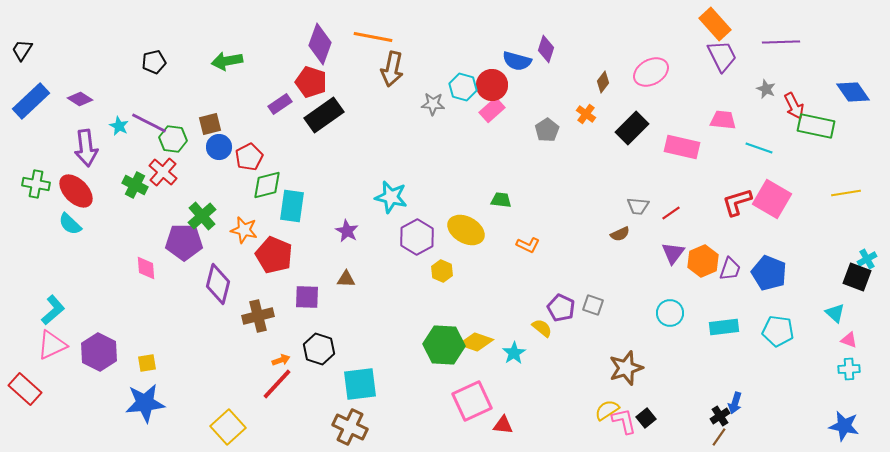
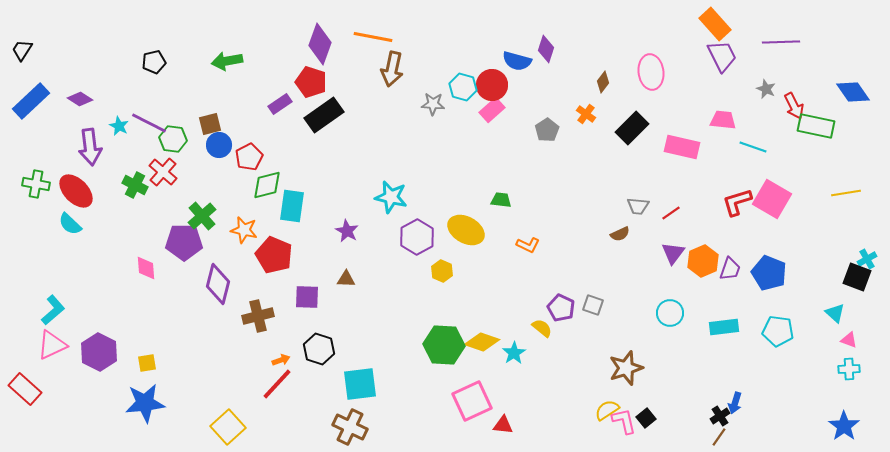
pink ellipse at (651, 72): rotated 68 degrees counterclockwise
blue circle at (219, 147): moved 2 px up
purple arrow at (86, 148): moved 4 px right, 1 px up
cyan line at (759, 148): moved 6 px left, 1 px up
yellow diamond at (476, 342): moved 6 px right
blue star at (844, 426): rotated 24 degrees clockwise
